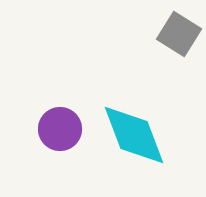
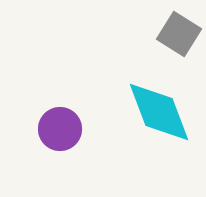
cyan diamond: moved 25 px right, 23 px up
